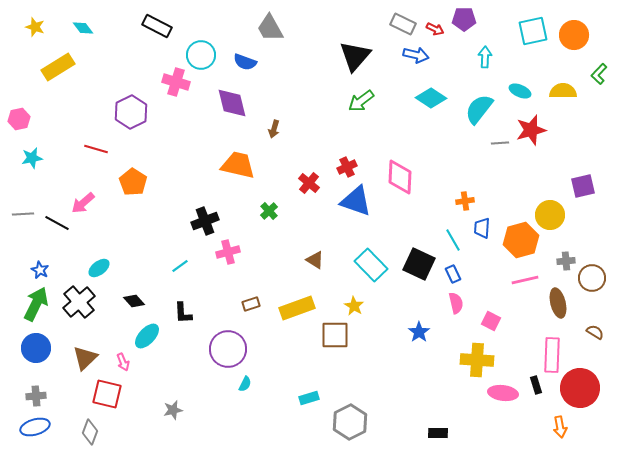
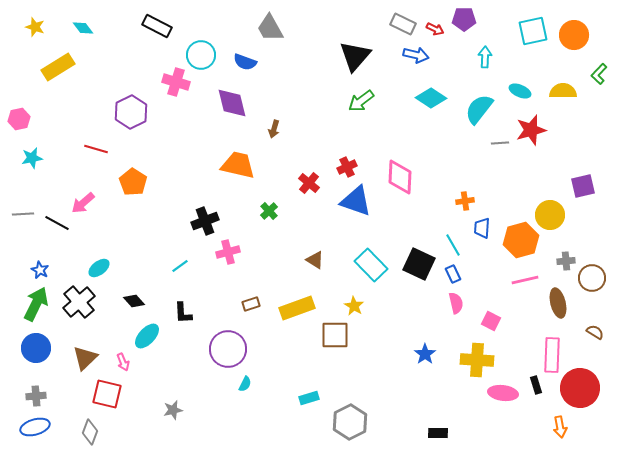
cyan line at (453, 240): moved 5 px down
blue star at (419, 332): moved 6 px right, 22 px down
